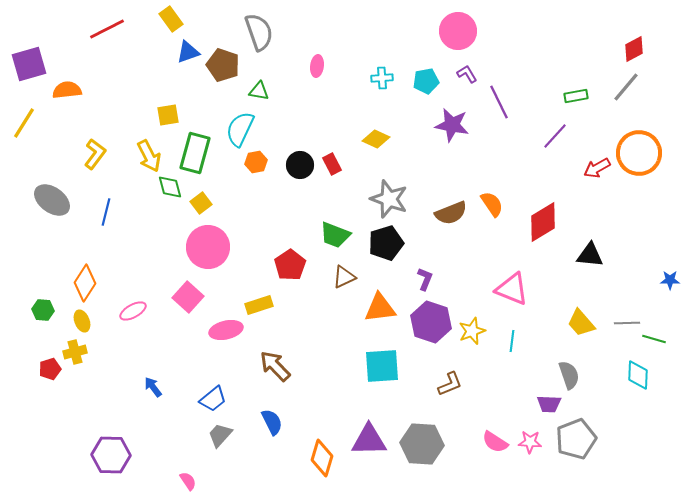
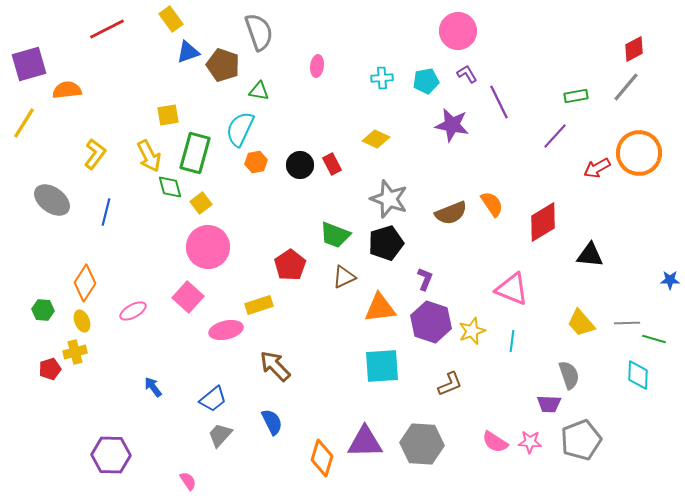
gray pentagon at (576, 439): moved 5 px right, 1 px down
purple triangle at (369, 440): moved 4 px left, 2 px down
